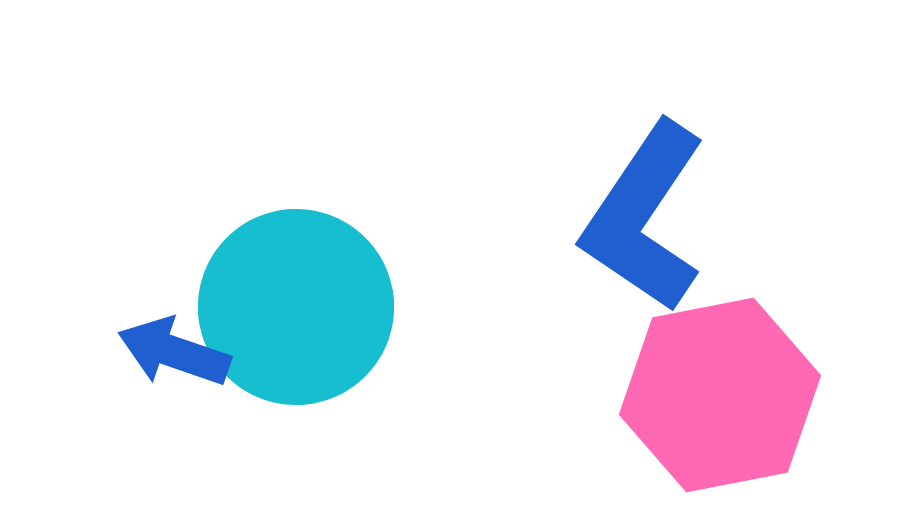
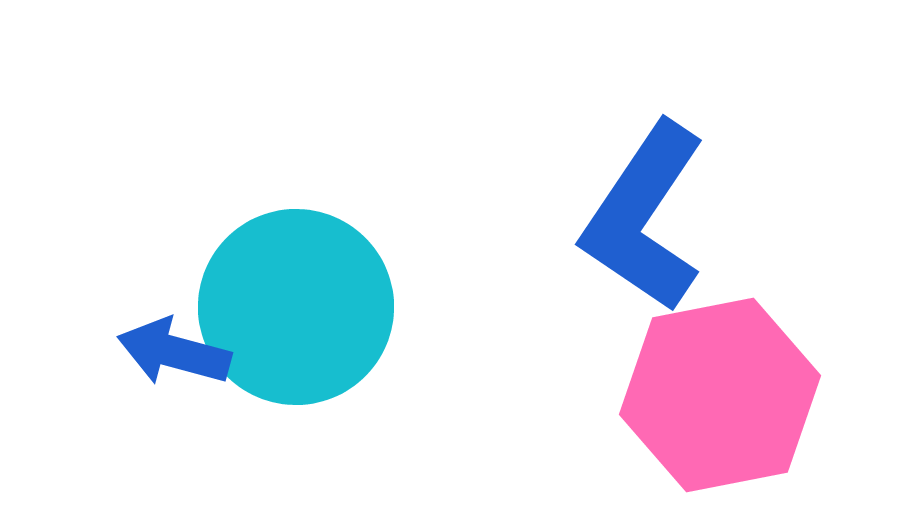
blue arrow: rotated 4 degrees counterclockwise
